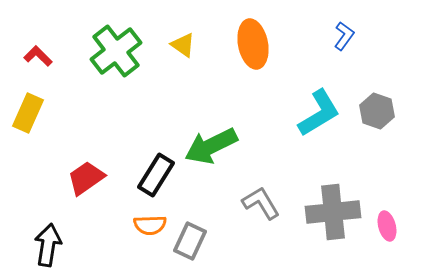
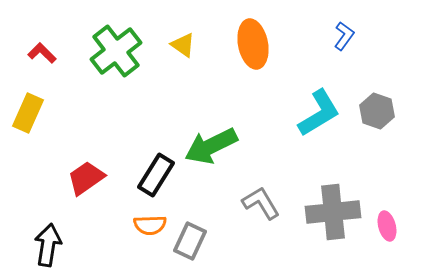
red L-shape: moved 4 px right, 3 px up
